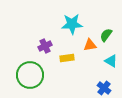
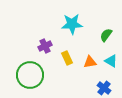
orange triangle: moved 17 px down
yellow rectangle: rotated 72 degrees clockwise
